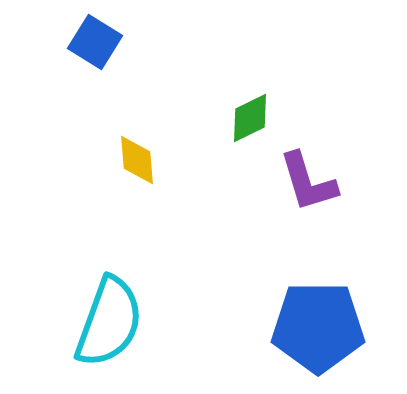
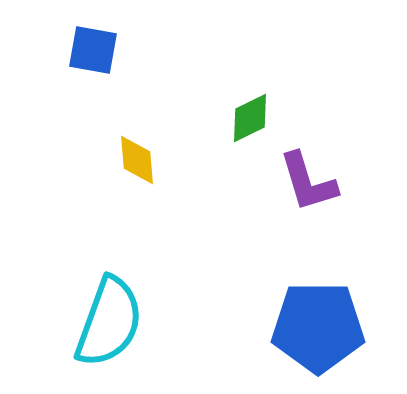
blue square: moved 2 px left, 8 px down; rotated 22 degrees counterclockwise
